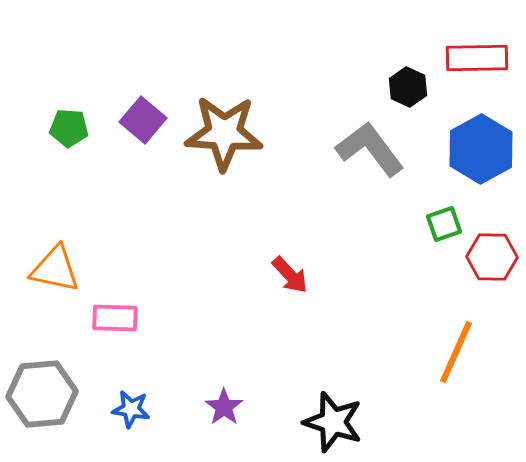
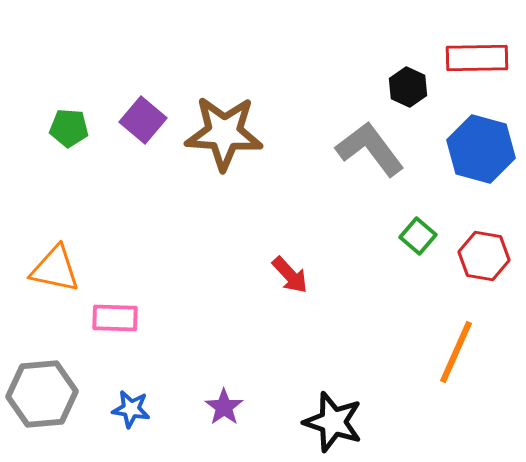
blue hexagon: rotated 16 degrees counterclockwise
green square: moved 26 px left, 12 px down; rotated 30 degrees counterclockwise
red hexagon: moved 8 px left, 1 px up; rotated 9 degrees clockwise
